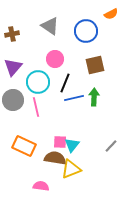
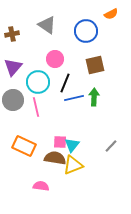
gray triangle: moved 3 px left, 1 px up
yellow triangle: moved 2 px right, 4 px up
